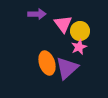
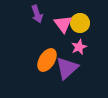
purple arrow: rotated 72 degrees clockwise
yellow circle: moved 8 px up
orange ellipse: moved 3 px up; rotated 50 degrees clockwise
